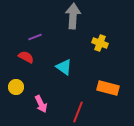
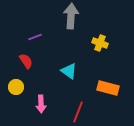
gray arrow: moved 2 px left
red semicircle: moved 4 px down; rotated 28 degrees clockwise
cyan triangle: moved 5 px right, 4 px down
pink arrow: rotated 24 degrees clockwise
